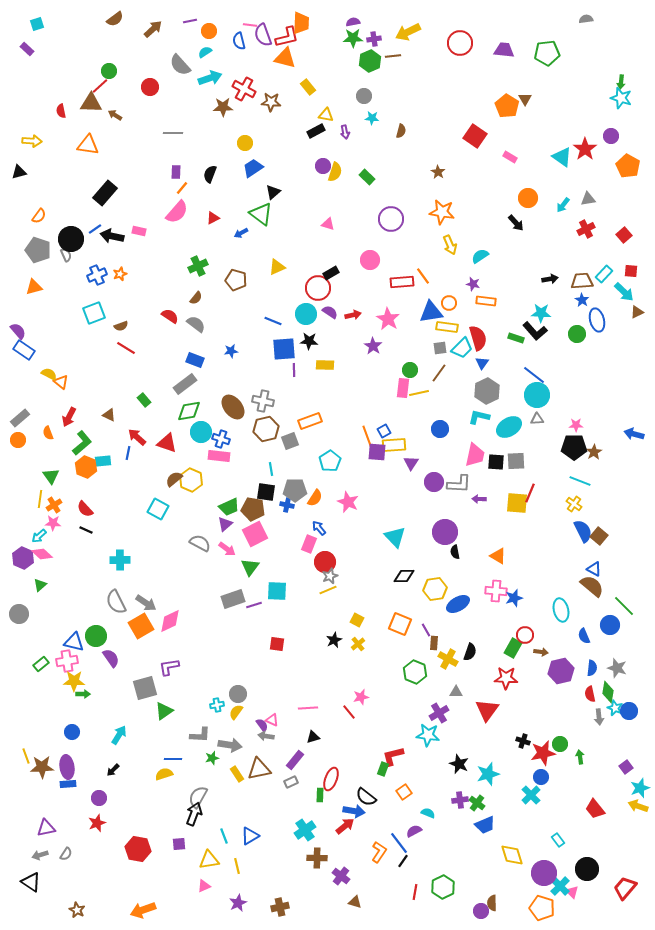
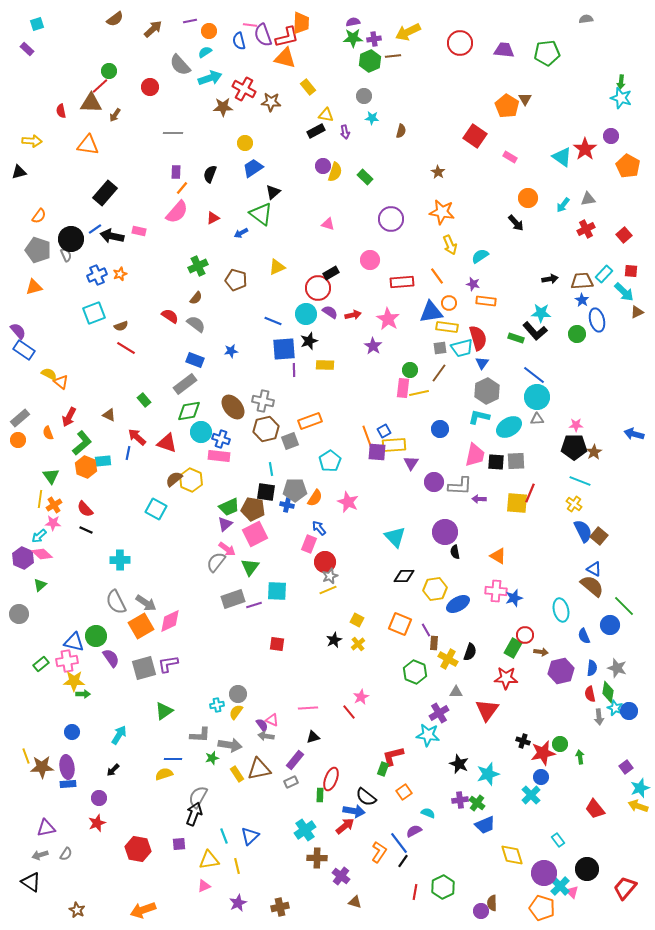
brown arrow at (115, 115): rotated 88 degrees counterclockwise
green rectangle at (367, 177): moved 2 px left
orange line at (423, 276): moved 14 px right
black star at (309, 341): rotated 24 degrees counterclockwise
cyan trapezoid at (462, 348): rotated 30 degrees clockwise
cyan circle at (537, 395): moved 2 px down
gray L-shape at (459, 484): moved 1 px right, 2 px down
cyan square at (158, 509): moved 2 px left
gray semicircle at (200, 543): moved 16 px right, 19 px down; rotated 80 degrees counterclockwise
purple L-shape at (169, 667): moved 1 px left, 3 px up
gray square at (145, 688): moved 1 px left, 20 px up
pink star at (361, 697): rotated 14 degrees counterclockwise
blue triangle at (250, 836): rotated 12 degrees counterclockwise
